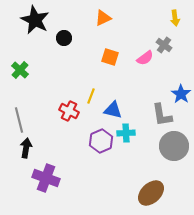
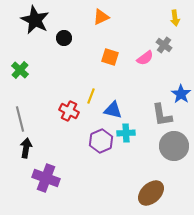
orange triangle: moved 2 px left, 1 px up
gray line: moved 1 px right, 1 px up
